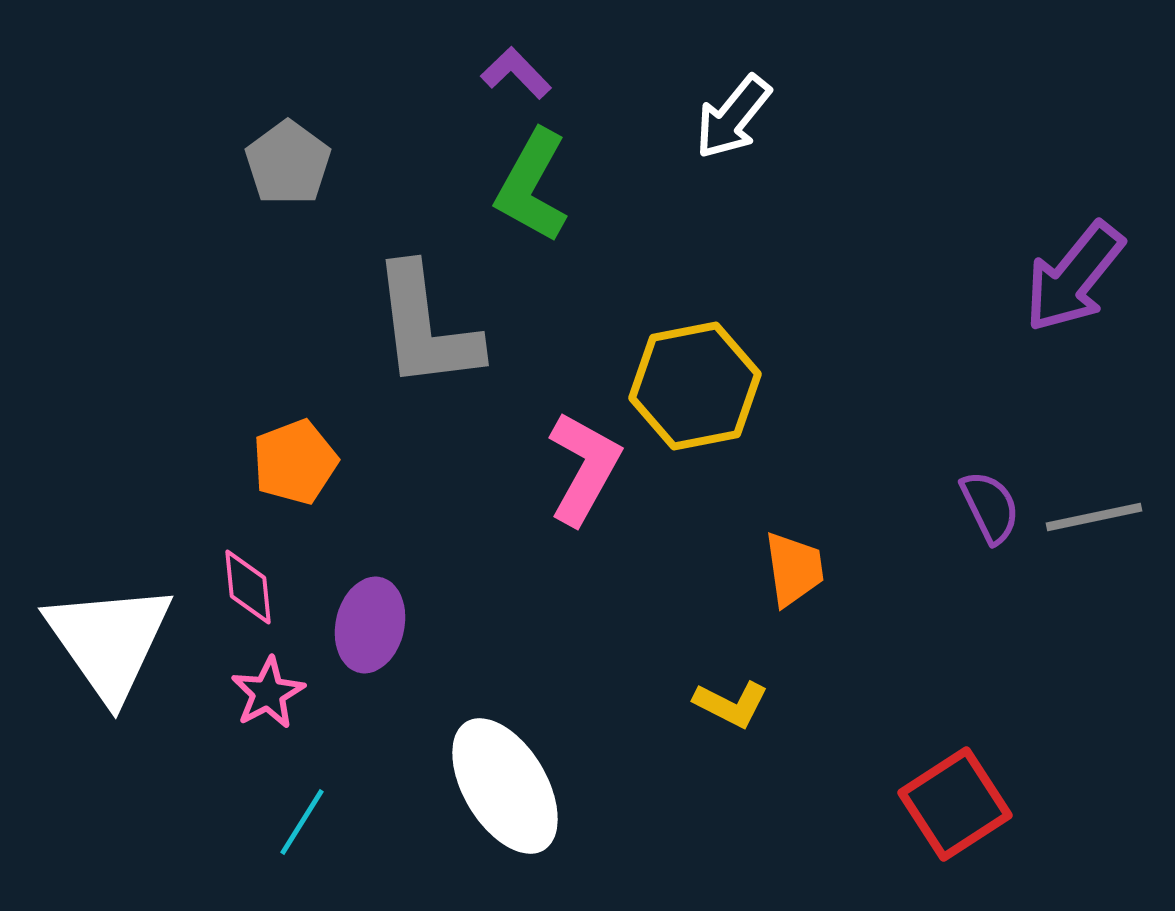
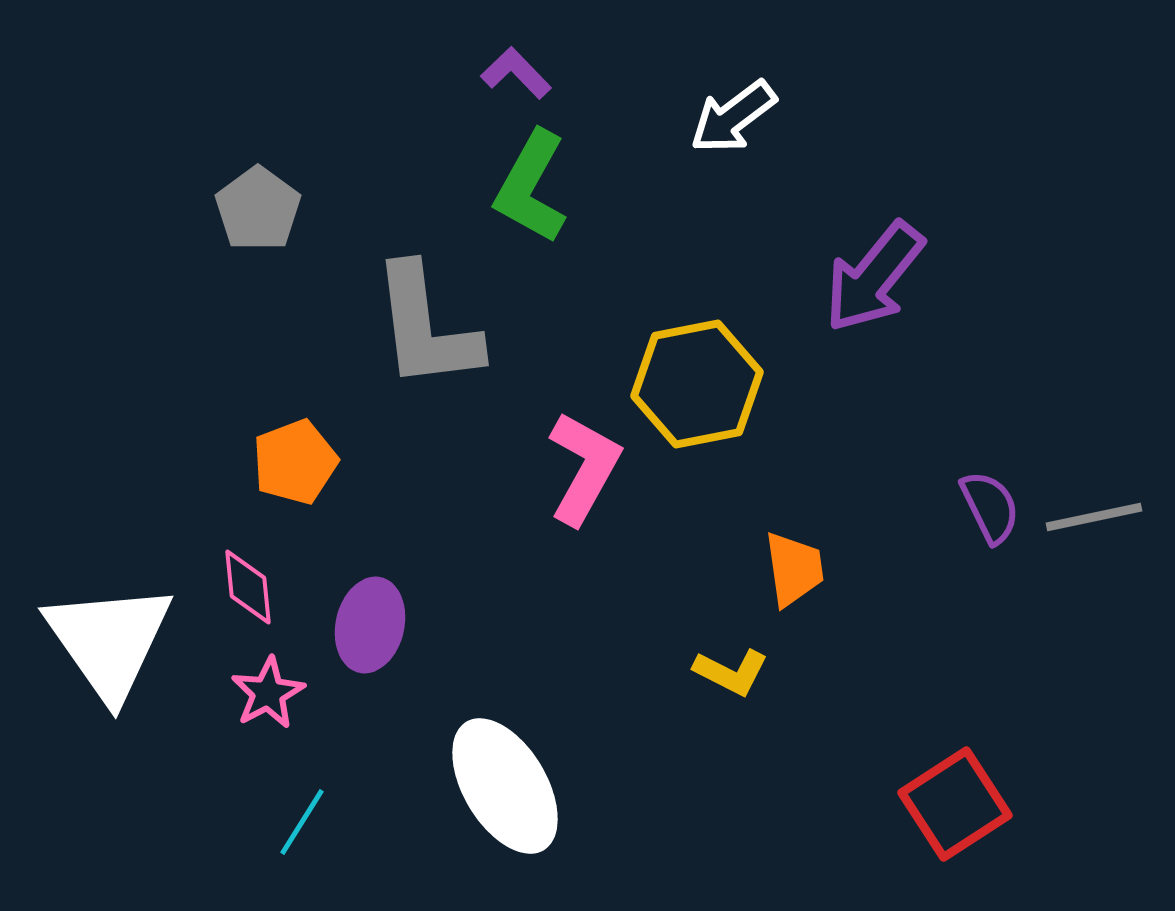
white arrow: rotated 14 degrees clockwise
gray pentagon: moved 30 px left, 46 px down
green L-shape: moved 1 px left, 1 px down
purple arrow: moved 200 px left
yellow hexagon: moved 2 px right, 2 px up
yellow L-shape: moved 32 px up
